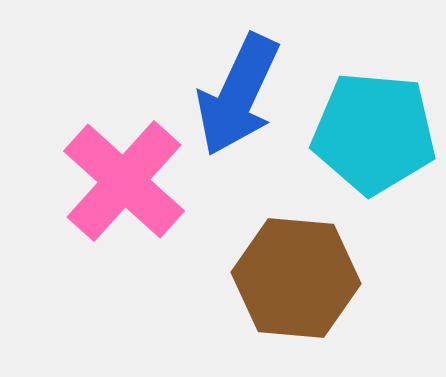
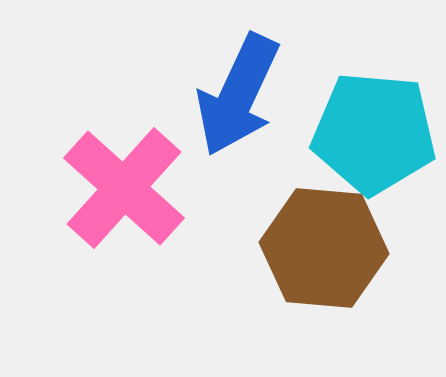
pink cross: moved 7 px down
brown hexagon: moved 28 px right, 30 px up
